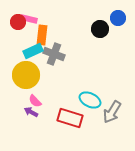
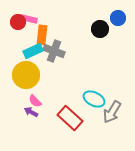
gray cross: moved 3 px up
cyan ellipse: moved 4 px right, 1 px up
red rectangle: rotated 25 degrees clockwise
